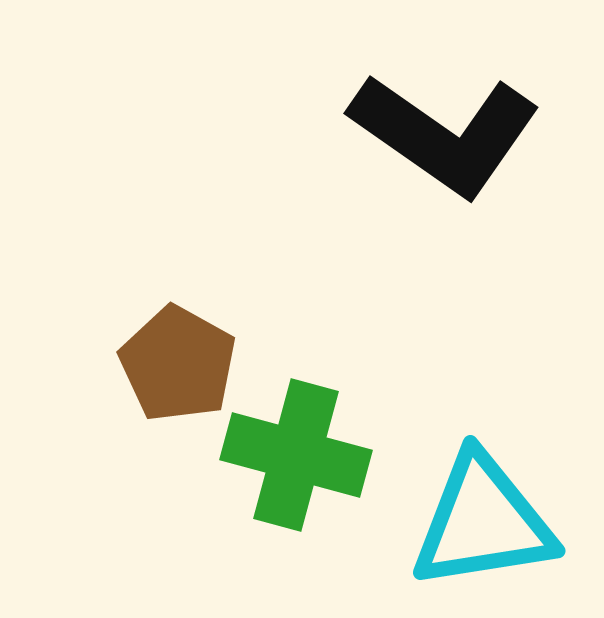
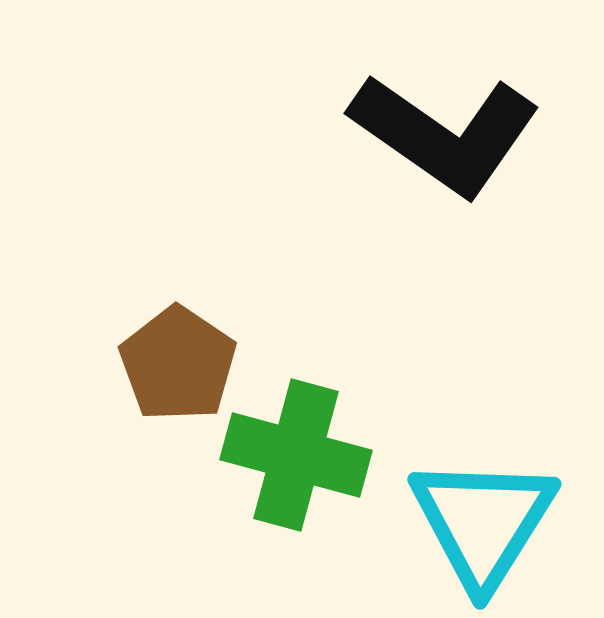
brown pentagon: rotated 5 degrees clockwise
cyan triangle: rotated 49 degrees counterclockwise
